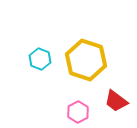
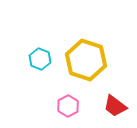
red trapezoid: moved 1 px left, 5 px down
pink hexagon: moved 10 px left, 6 px up
